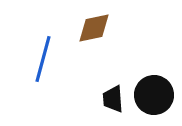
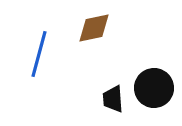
blue line: moved 4 px left, 5 px up
black circle: moved 7 px up
